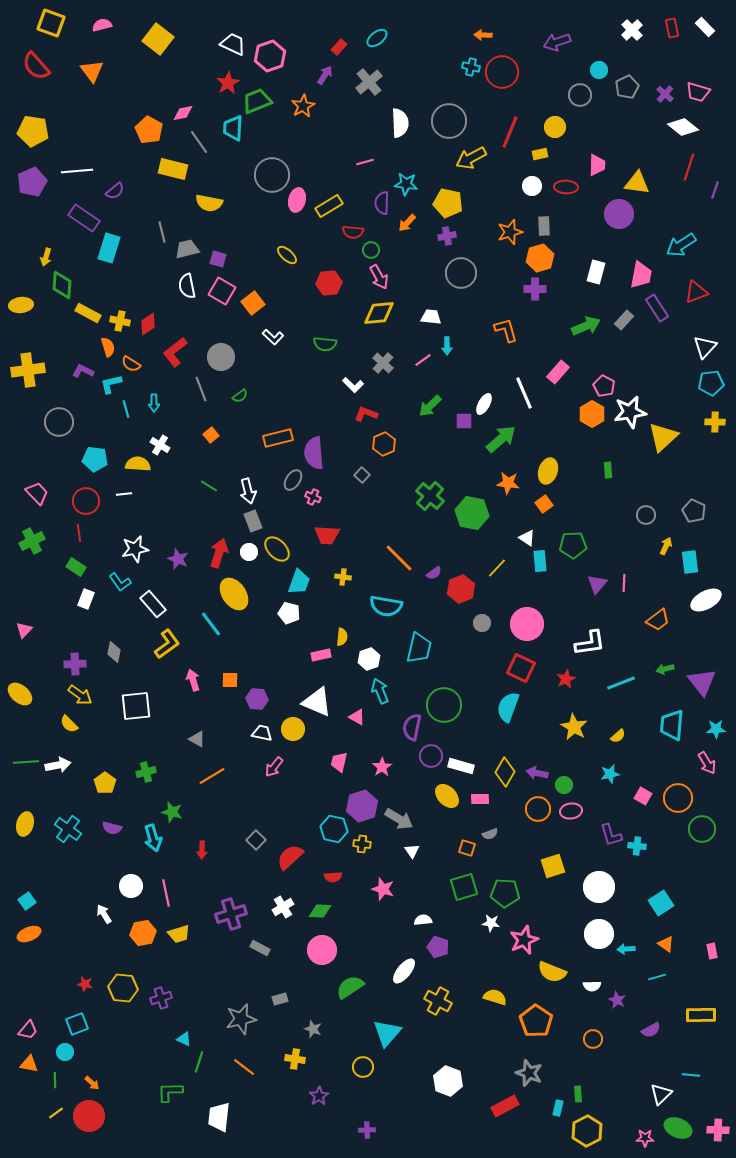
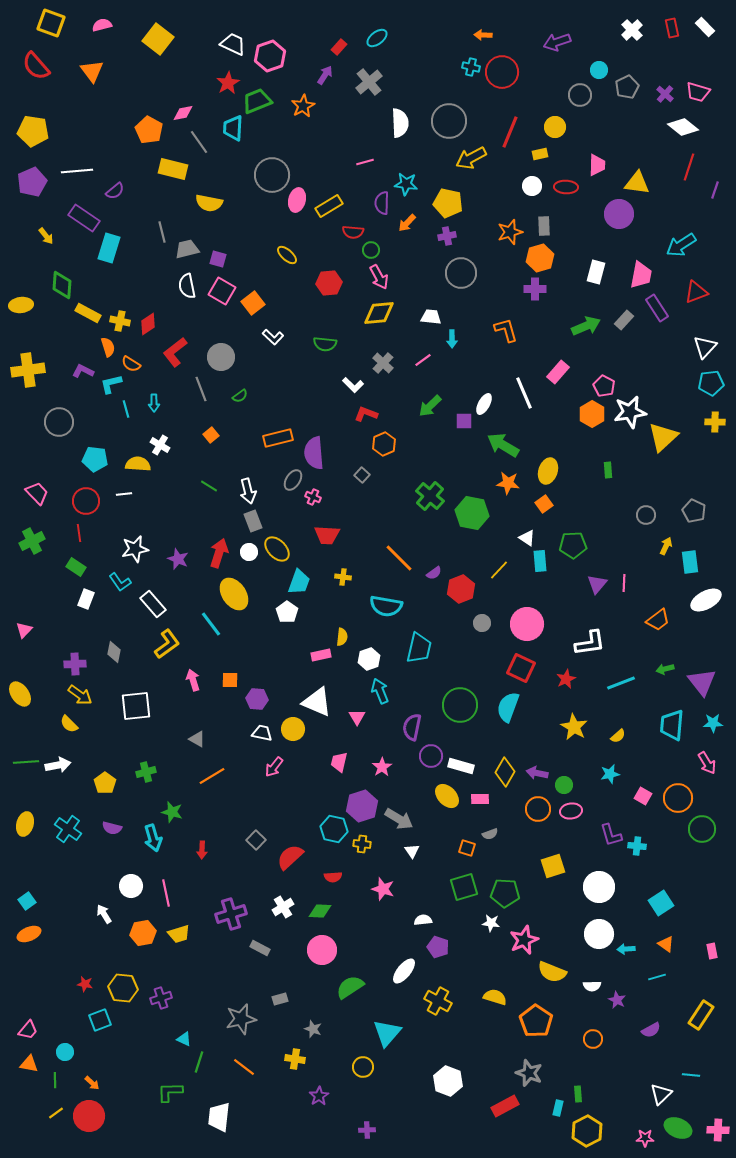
yellow arrow at (46, 257): moved 21 px up; rotated 54 degrees counterclockwise
cyan arrow at (447, 346): moved 5 px right, 7 px up
green arrow at (501, 439): moved 2 px right, 6 px down; rotated 108 degrees counterclockwise
yellow line at (497, 568): moved 2 px right, 2 px down
white pentagon at (289, 613): moved 2 px left, 1 px up; rotated 20 degrees clockwise
yellow ellipse at (20, 694): rotated 15 degrees clockwise
green circle at (444, 705): moved 16 px right
pink triangle at (357, 717): rotated 30 degrees clockwise
cyan star at (716, 729): moved 3 px left, 6 px up
yellow rectangle at (701, 1015): rotated 56 degrees counterclockwise
cyan square at (77, 1024): moved 23 px right, 4 px up
